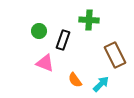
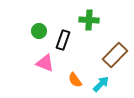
brown rectangle: rotated 70 degrees clockwise
